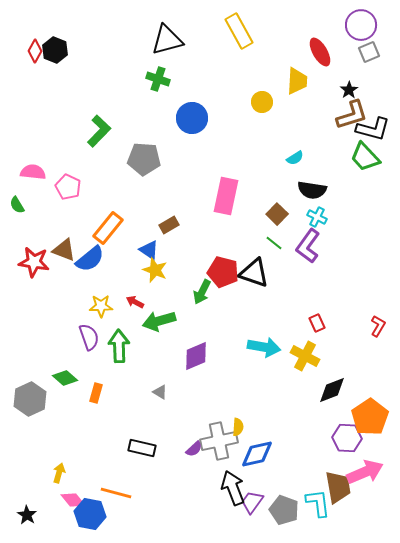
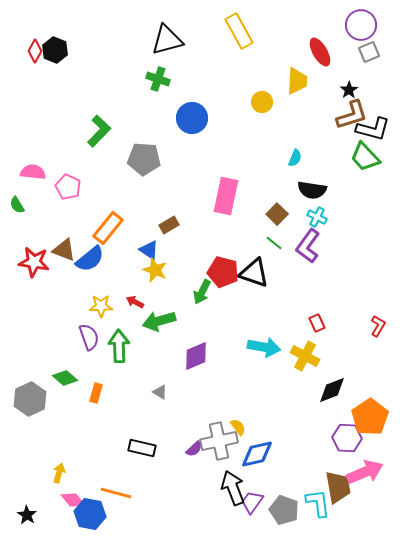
cyan semicircle at (295, 158): rotated 36 degrees counterclockwise
yellow semicircle at (238, 427): rotated 42 degrees counterclockwise
